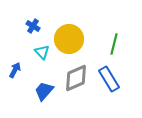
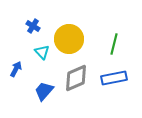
blue arrow: moved 1 px right, 1 px up
blue rectangle: moved 5 px right, 1 px up; rotated 70 degrees counterclockwise
